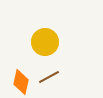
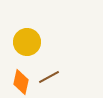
yellow circle: moved 18 px left
